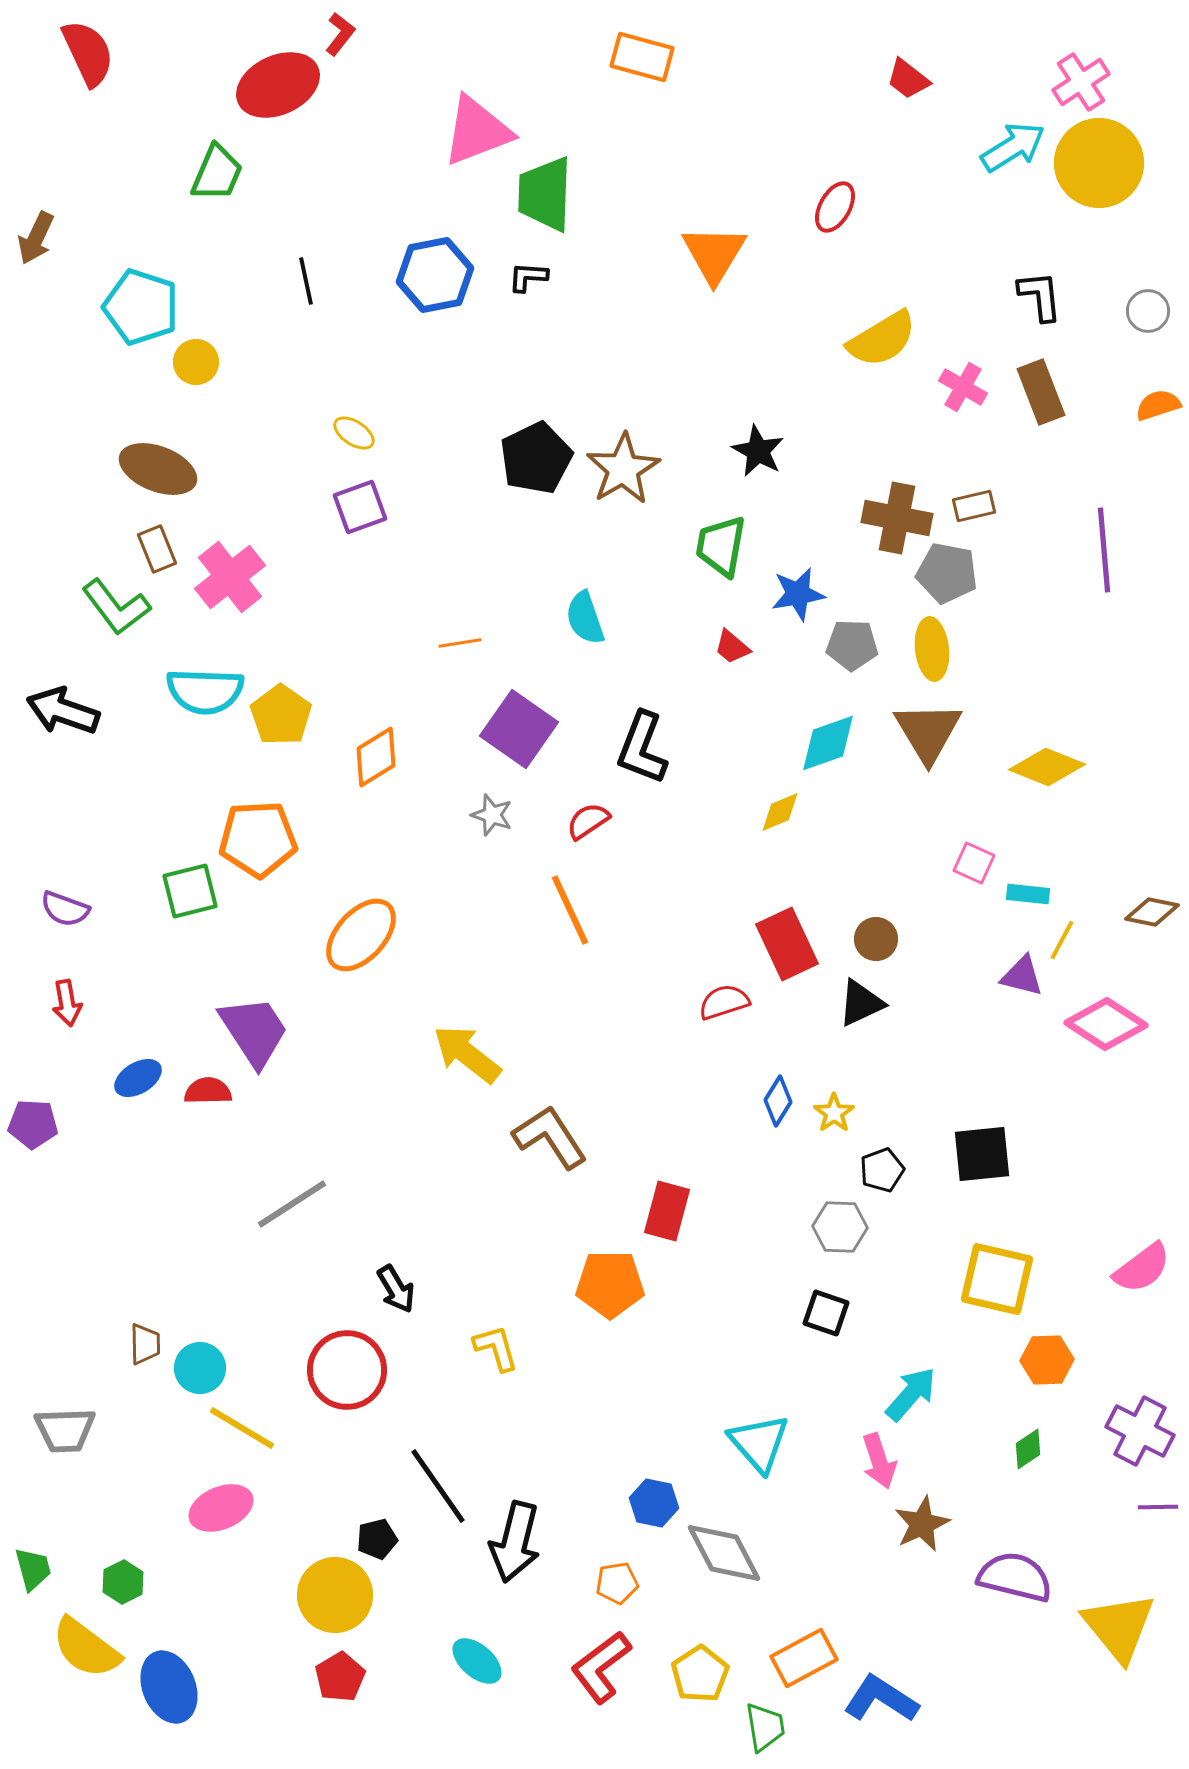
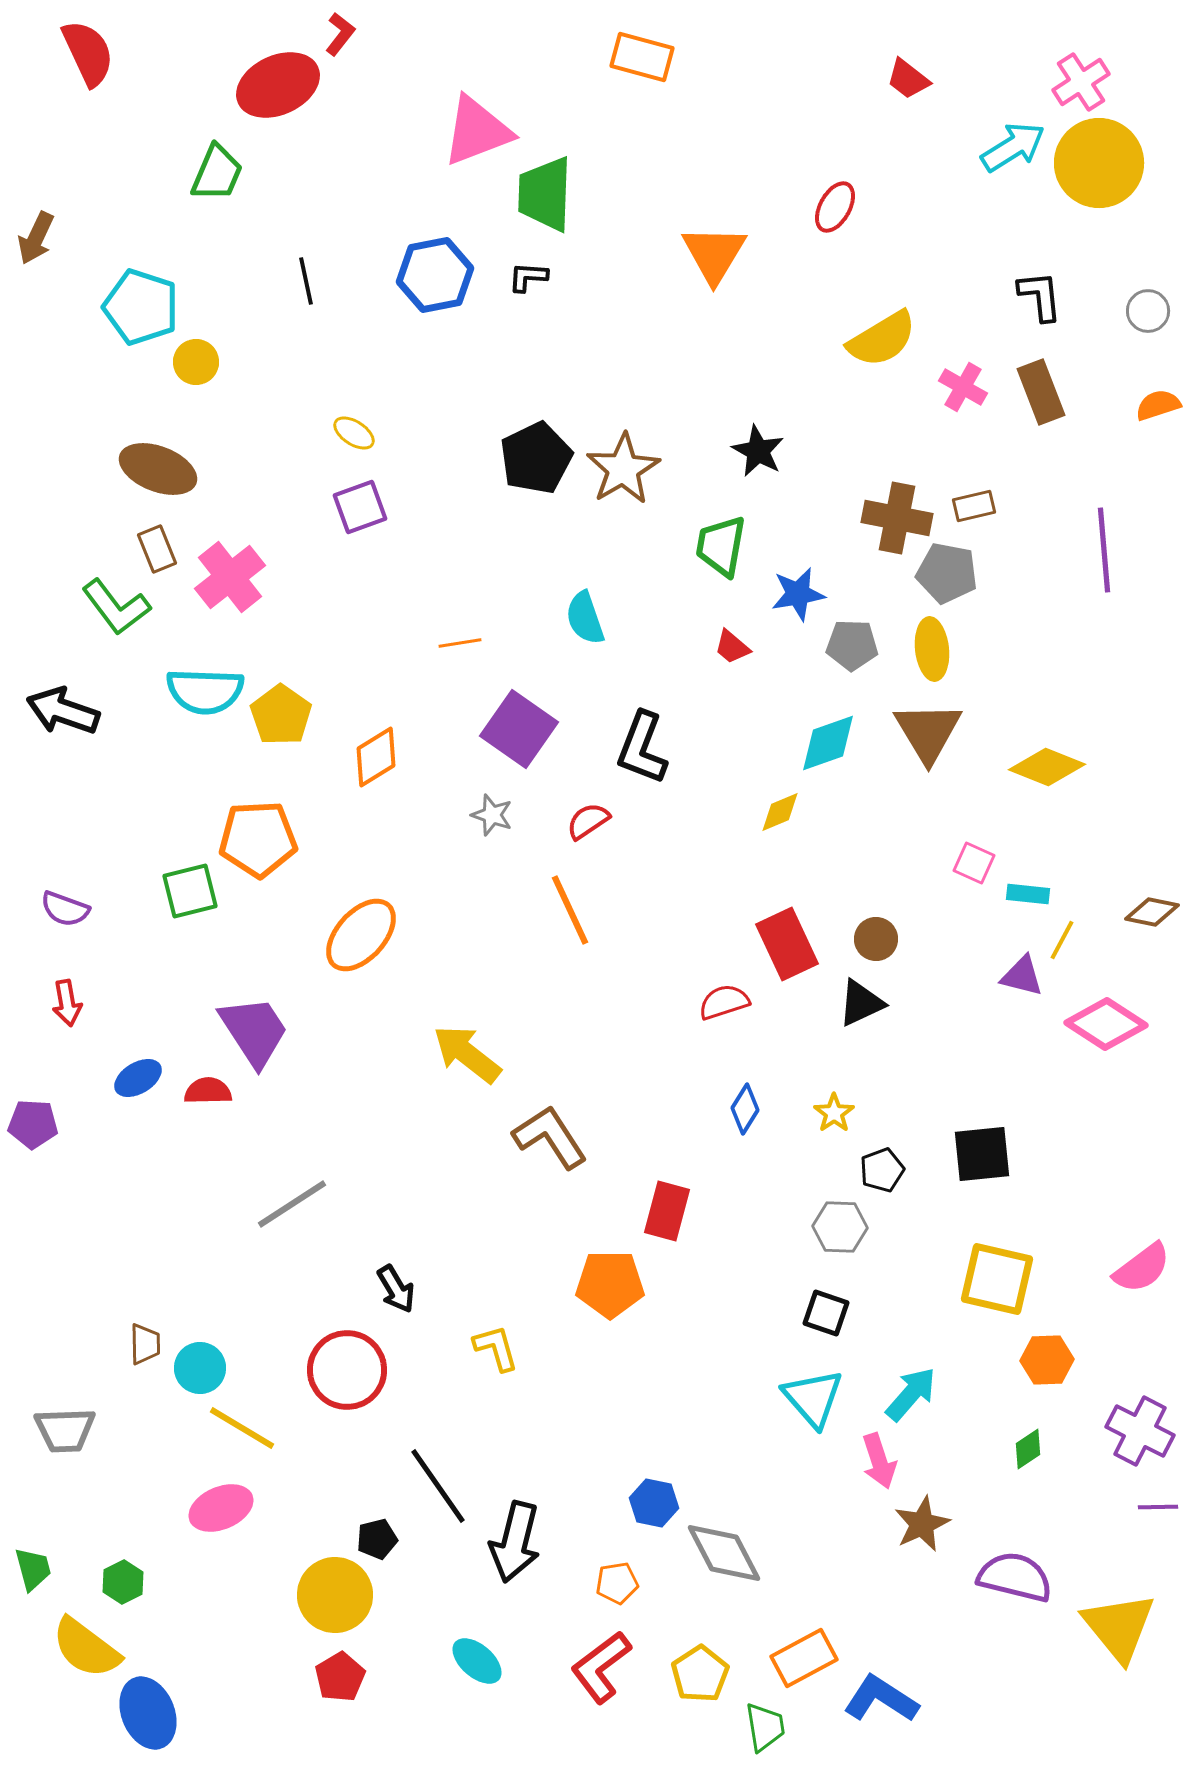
blue diamond at (778, 1101): moved 33 px left, 8 px down
cyan triangle at (759, 1443): moved 54 px right, 45 px up
blue ellipse at (169, 1687): moved 21 px left, 26 px down
